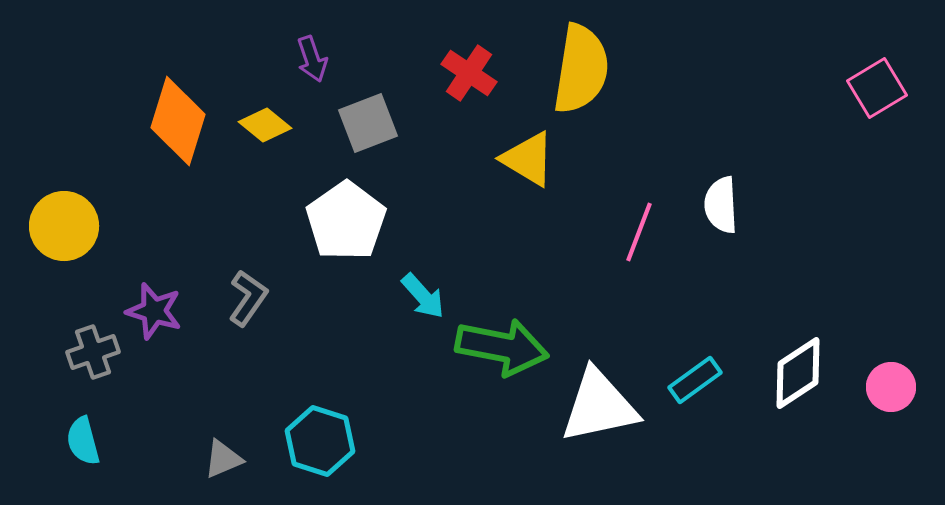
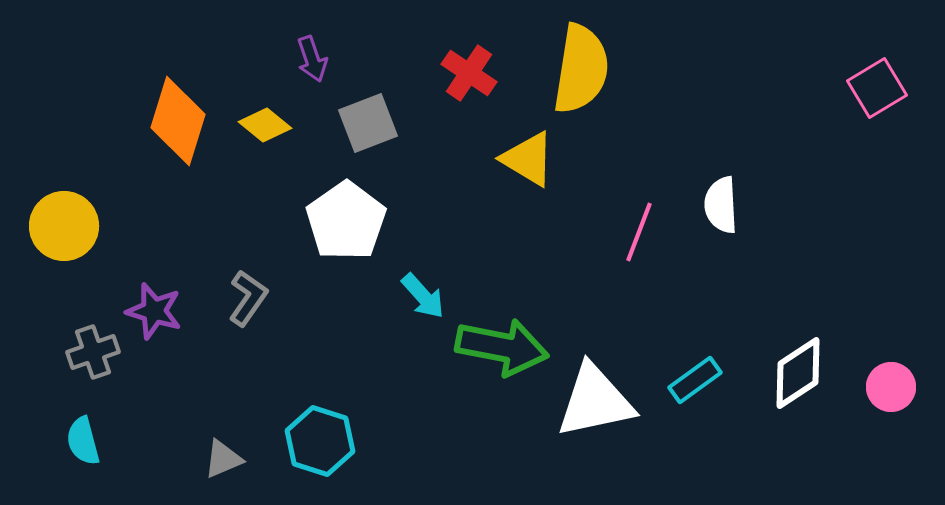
white triangle: moved 4 px left, 5 px up
